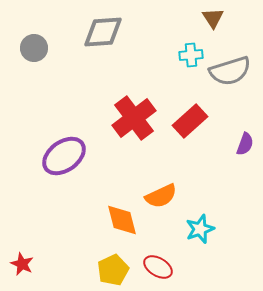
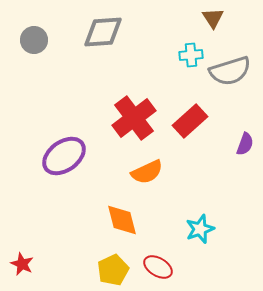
gray circle: moved 8 px up
orange semicircle: moved 14 px left, 24 px up
